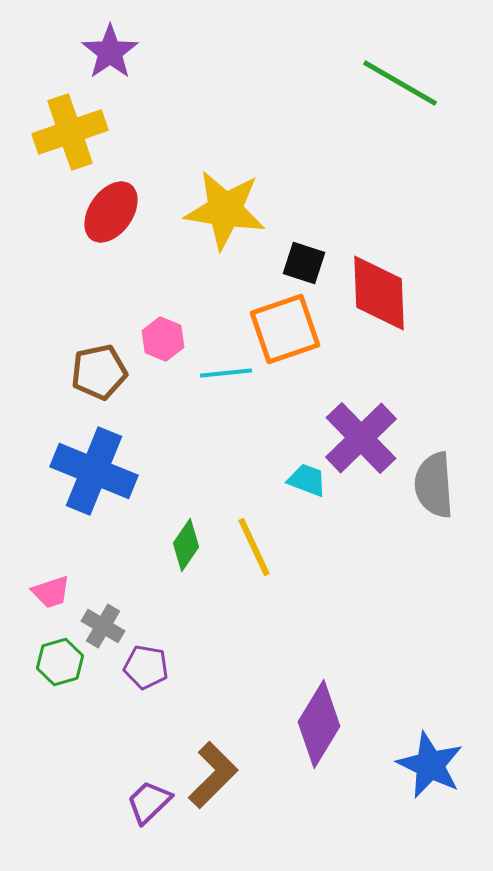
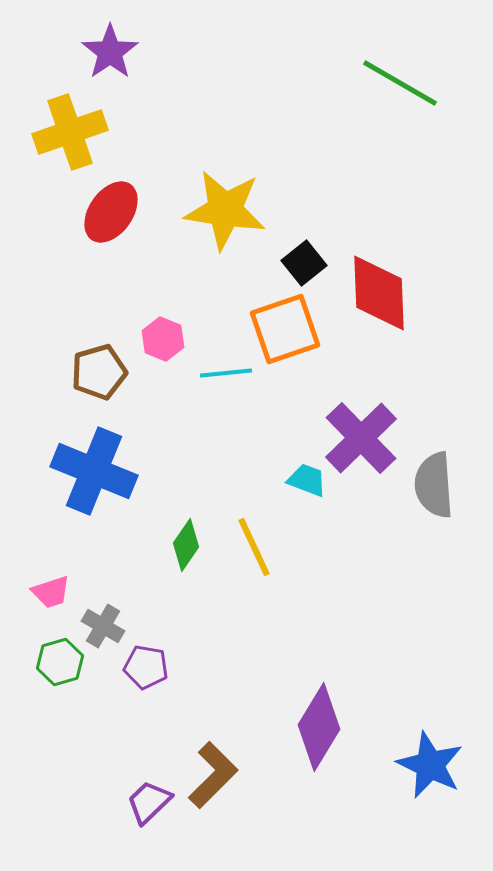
black square: rotated 33 degrees clockwise
brown pentagon: rotated 4 degrees counterclockwise
purple diamond: moved 3 px down
